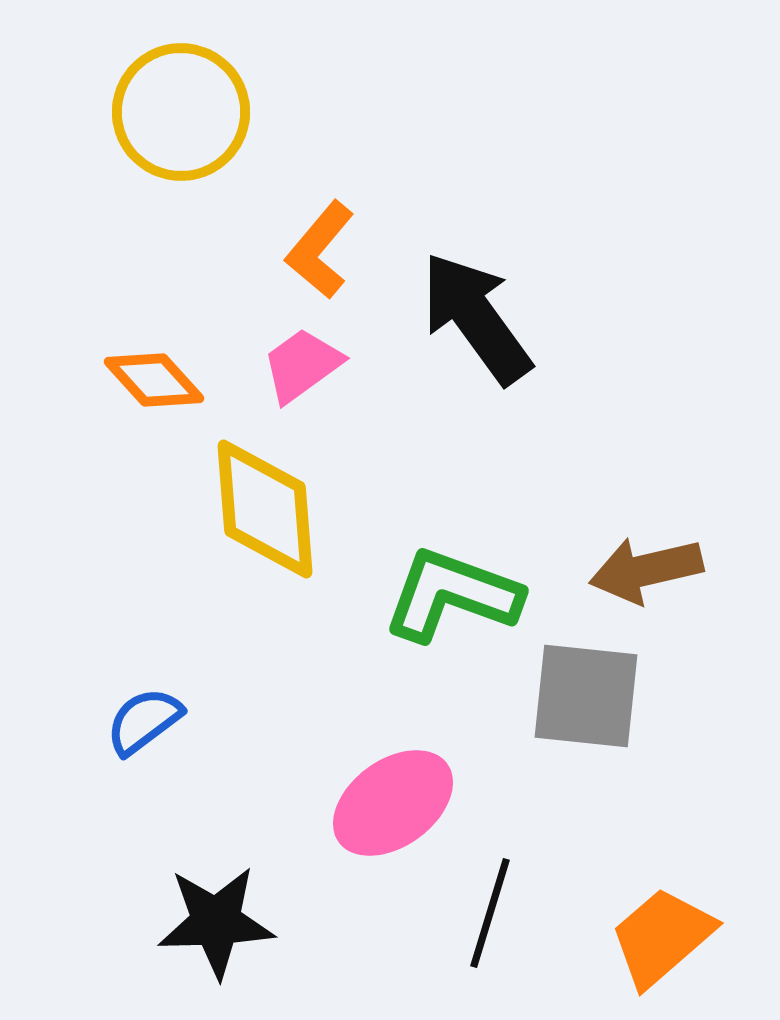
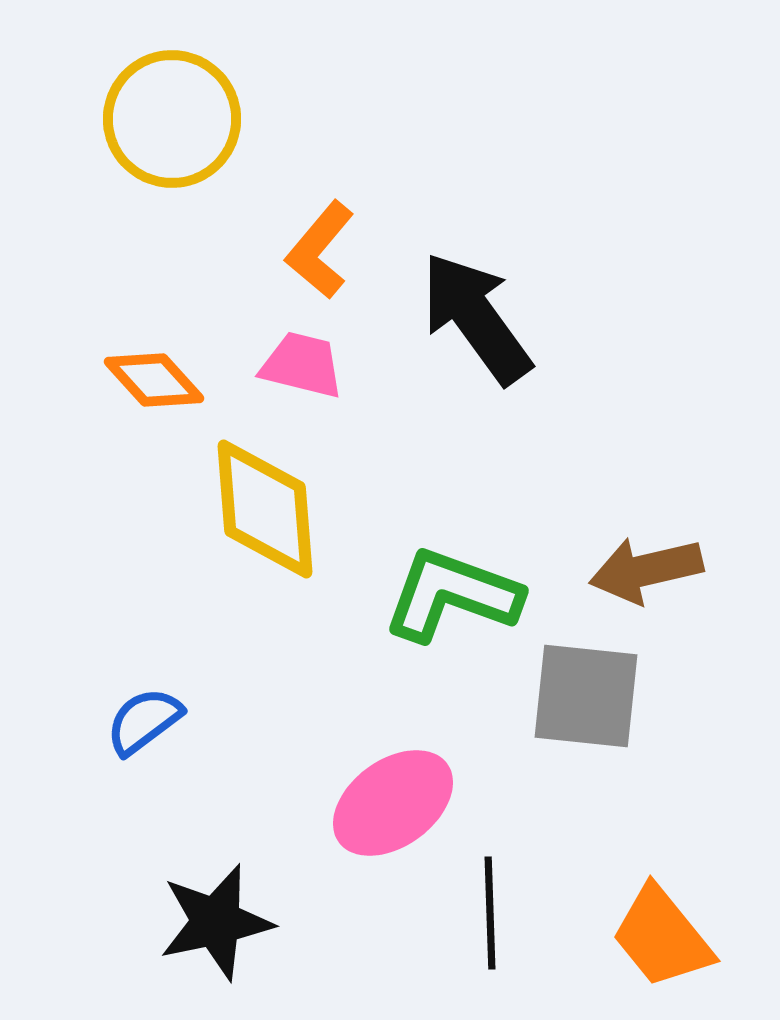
yellow circle: moved 9 px left, 7 px down
pink trapezoid: rotated 50 degrees clockwise
black line: rotated 19 degrees counterclockwise
black star: rotated 10 degrees counterclockwise
orange trapezoid: rotated 88 degrees counterclockwise
